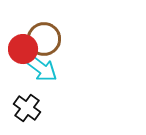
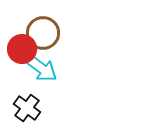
brown circle: moved 1 px left, 6 px up
red circle: moved 1 px left
